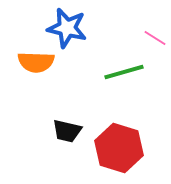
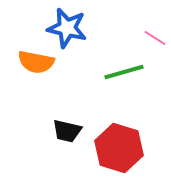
orange semicircle: rotated 9 degrees clockwise
